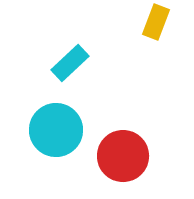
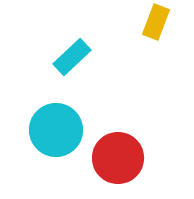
cyan rectangle: moved 2 px right, 6 px up
red circle: moved 5 px left, 2 px down
